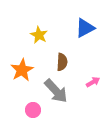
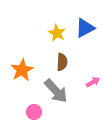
yellow star: moved 18 px right, 2 px up
pink circle: moved 1 px right, 2 px down
